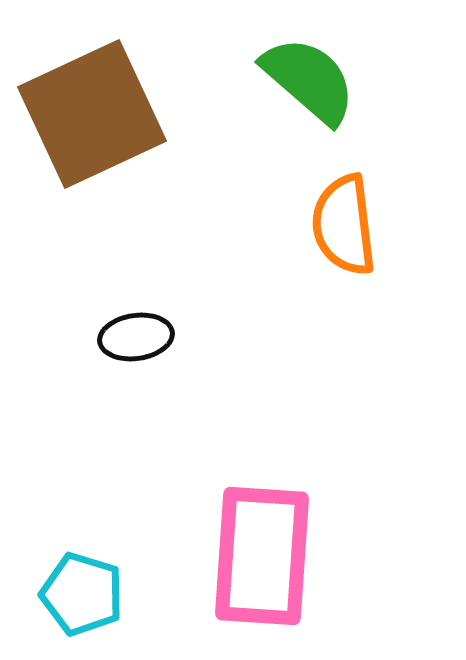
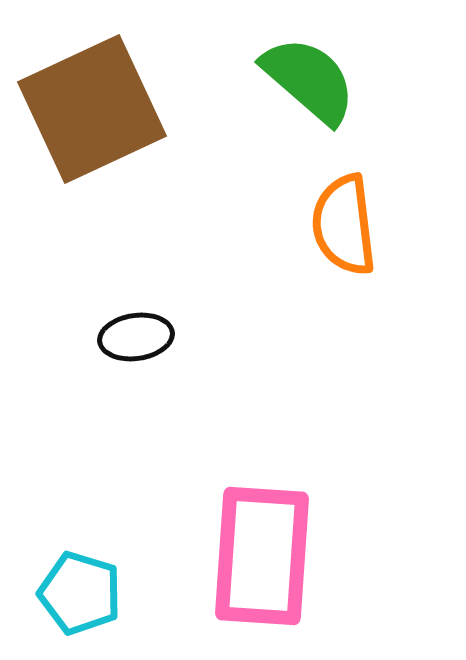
brown square: moved 5 px up
cyan pentagon: moved 2 px left, 1 px up
